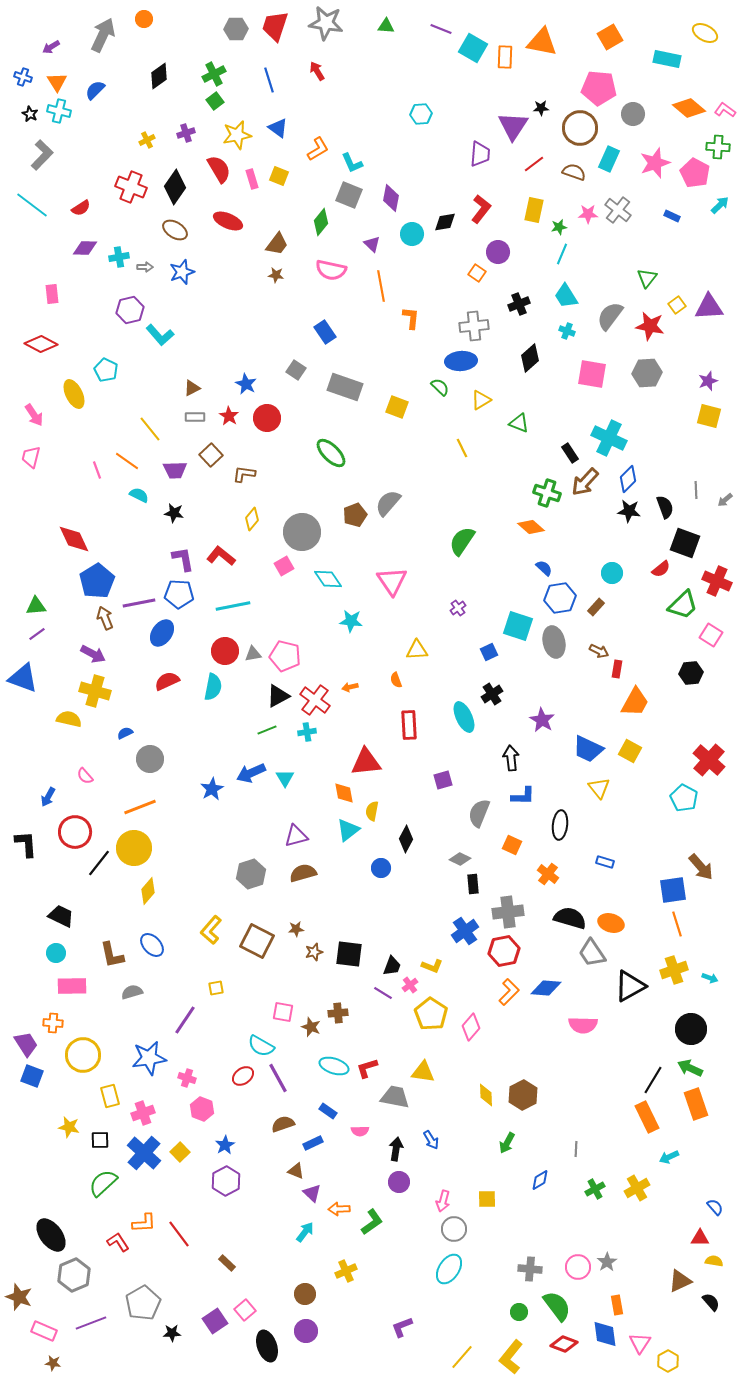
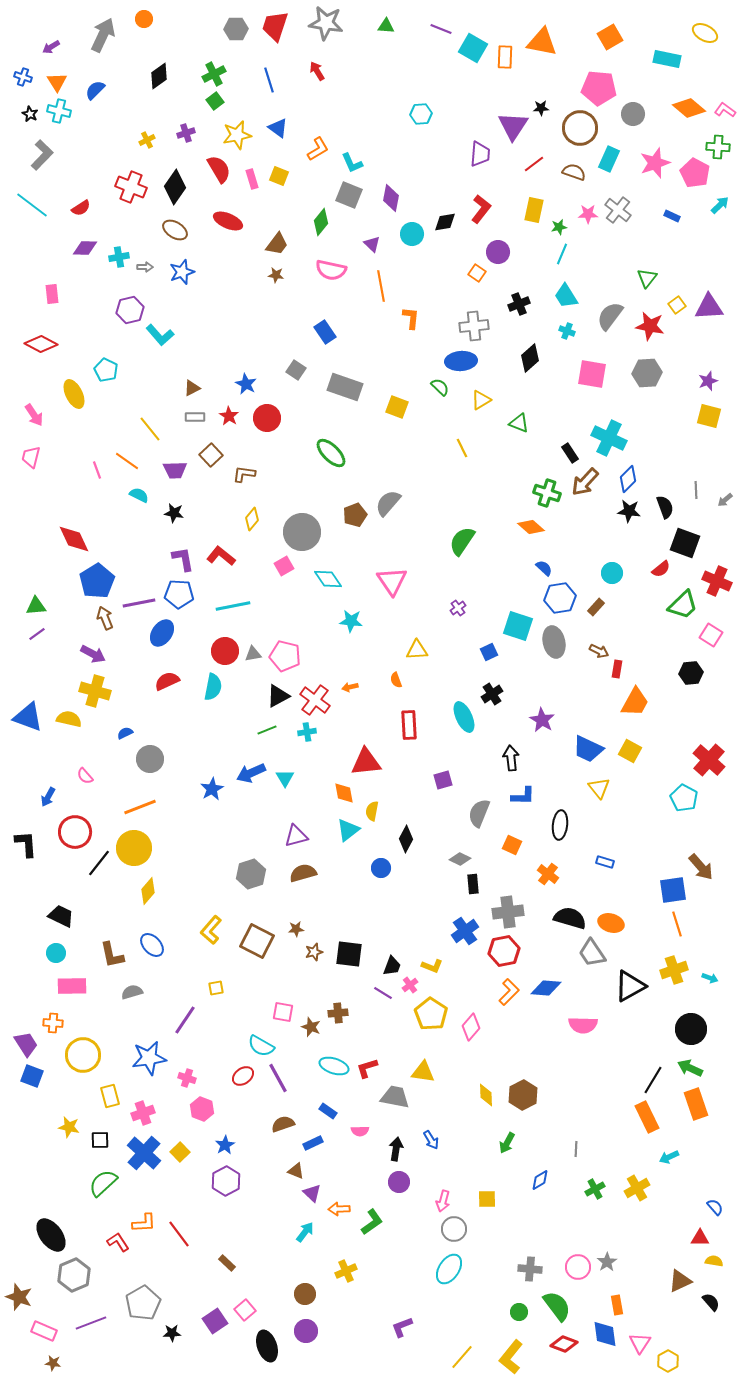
blue triangle at (23, 678): moved 5 px right, 39 px down
